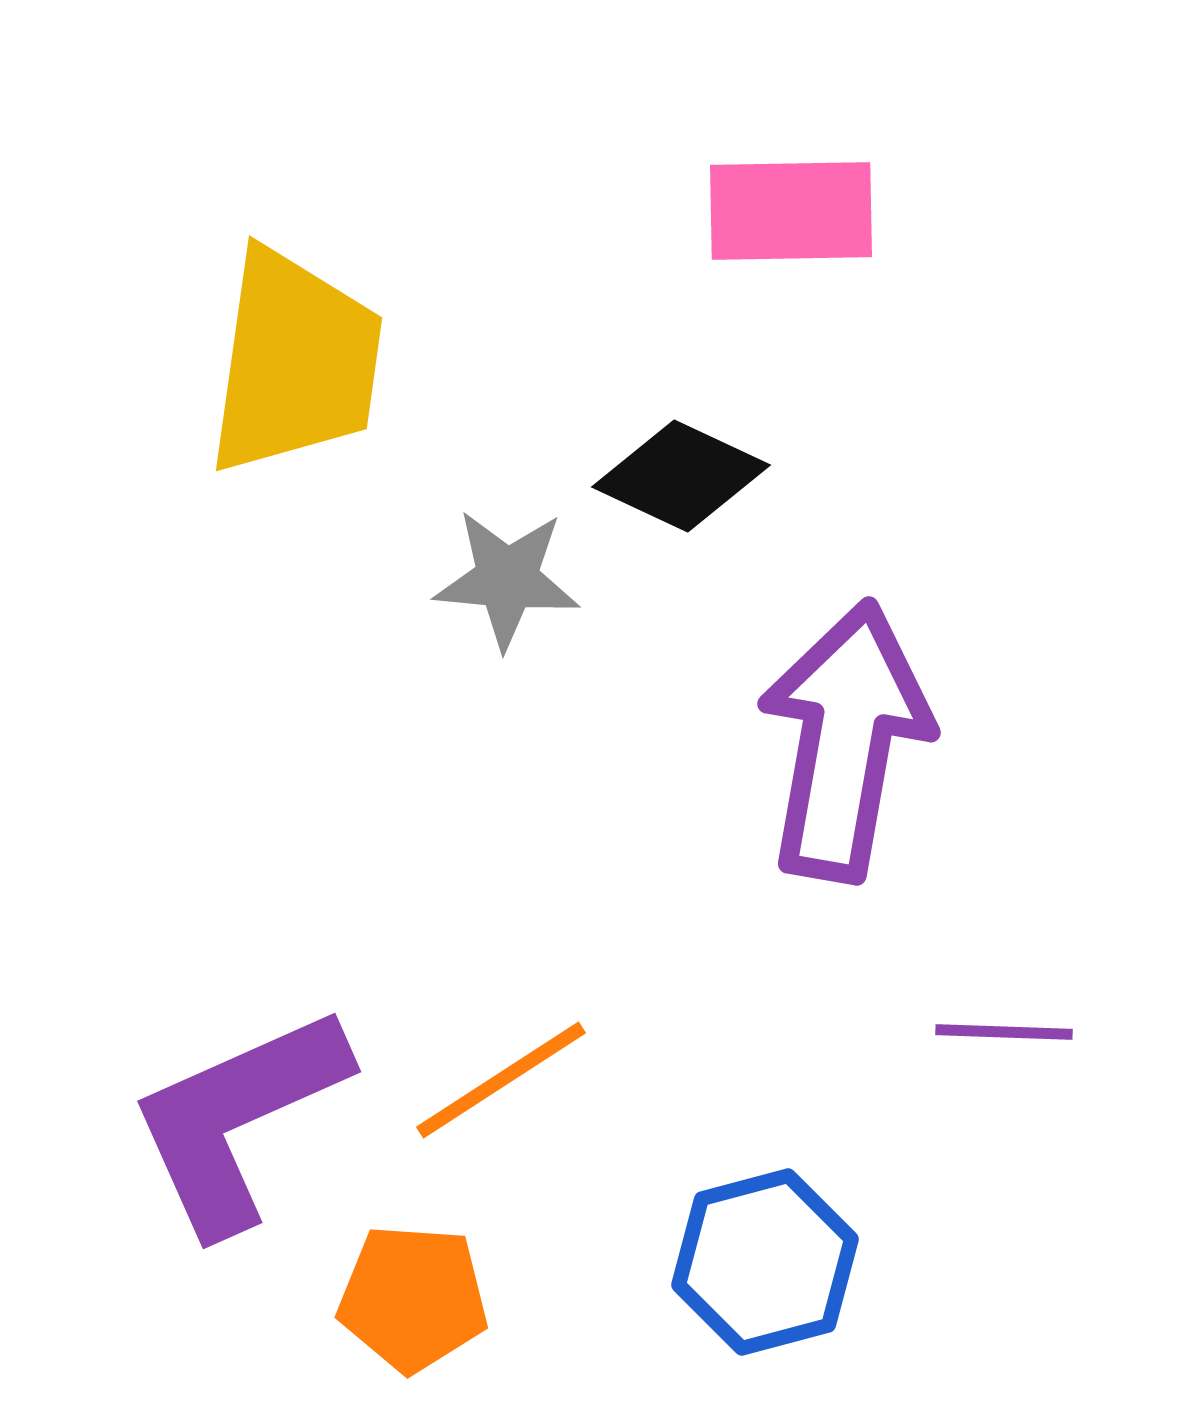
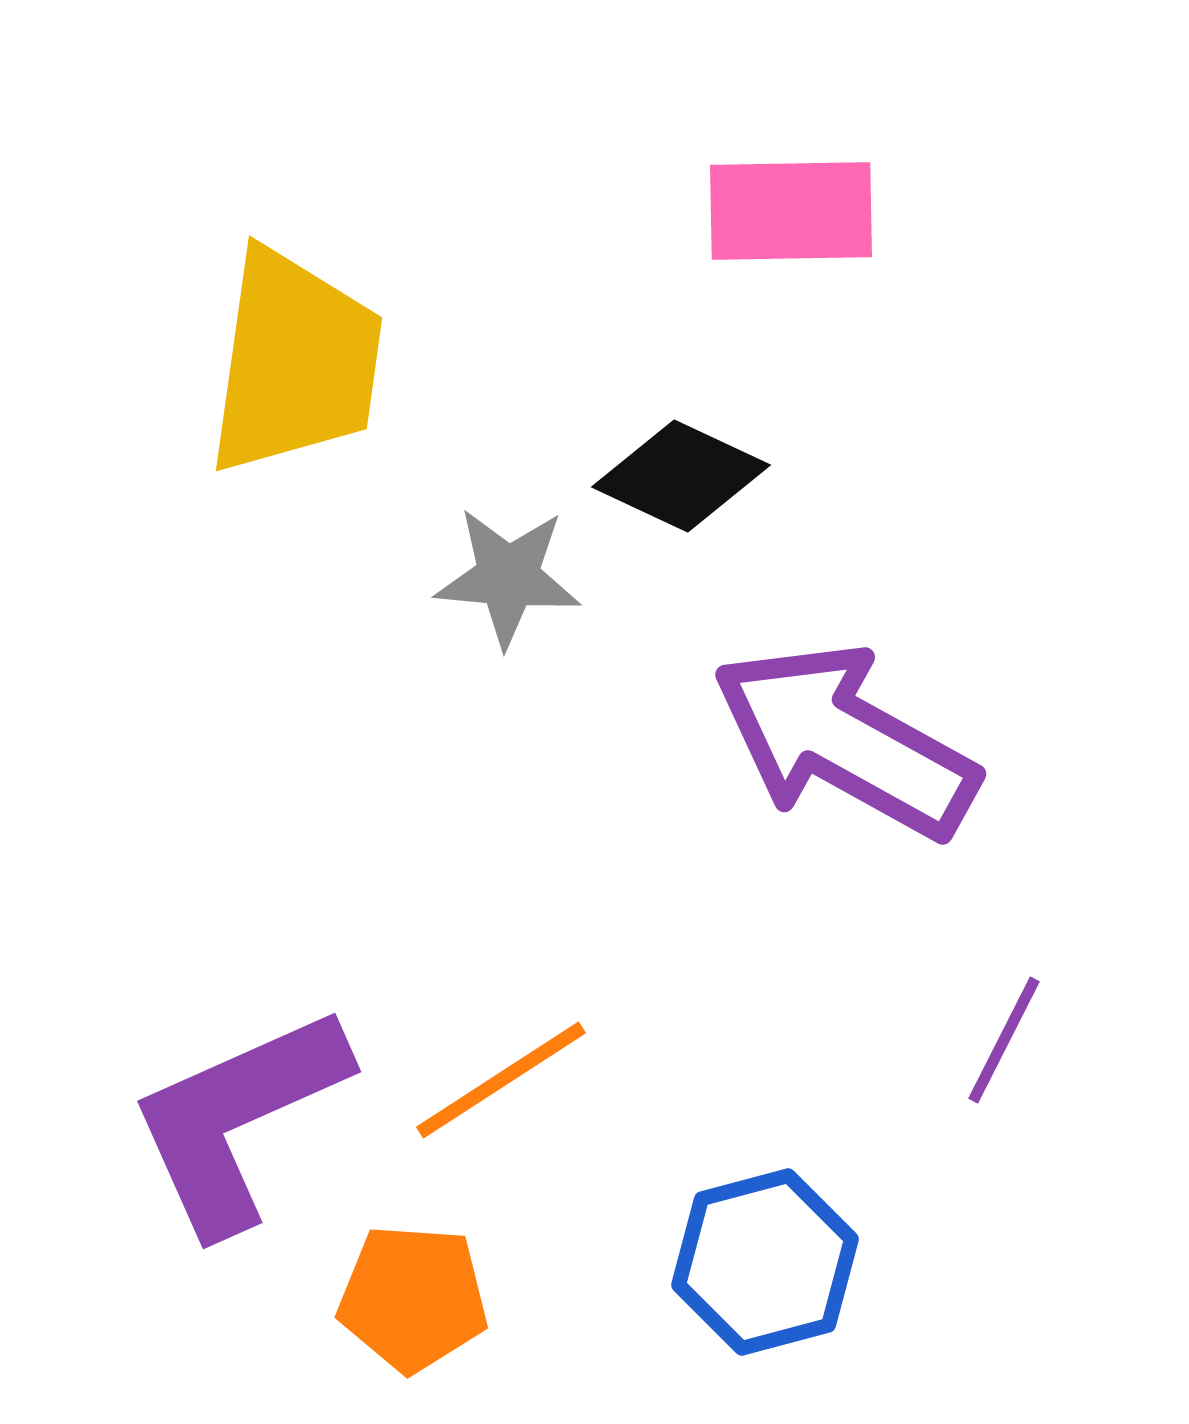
gray star: moved 1 px right, 2 px up
purple arrow: rotated 71 degrees counterclockwise
purple line: moved 8 px down; rotated 65 degrees counterclockwise
